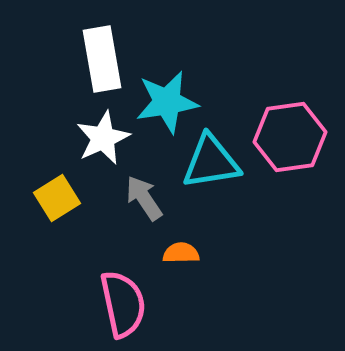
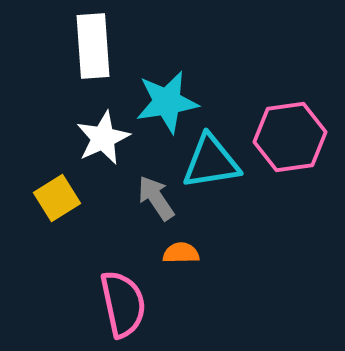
white rectangle: moved 9 px left, 13 px up; rotated 6 degrees clockwise
gray arrow: moved 12 px right
